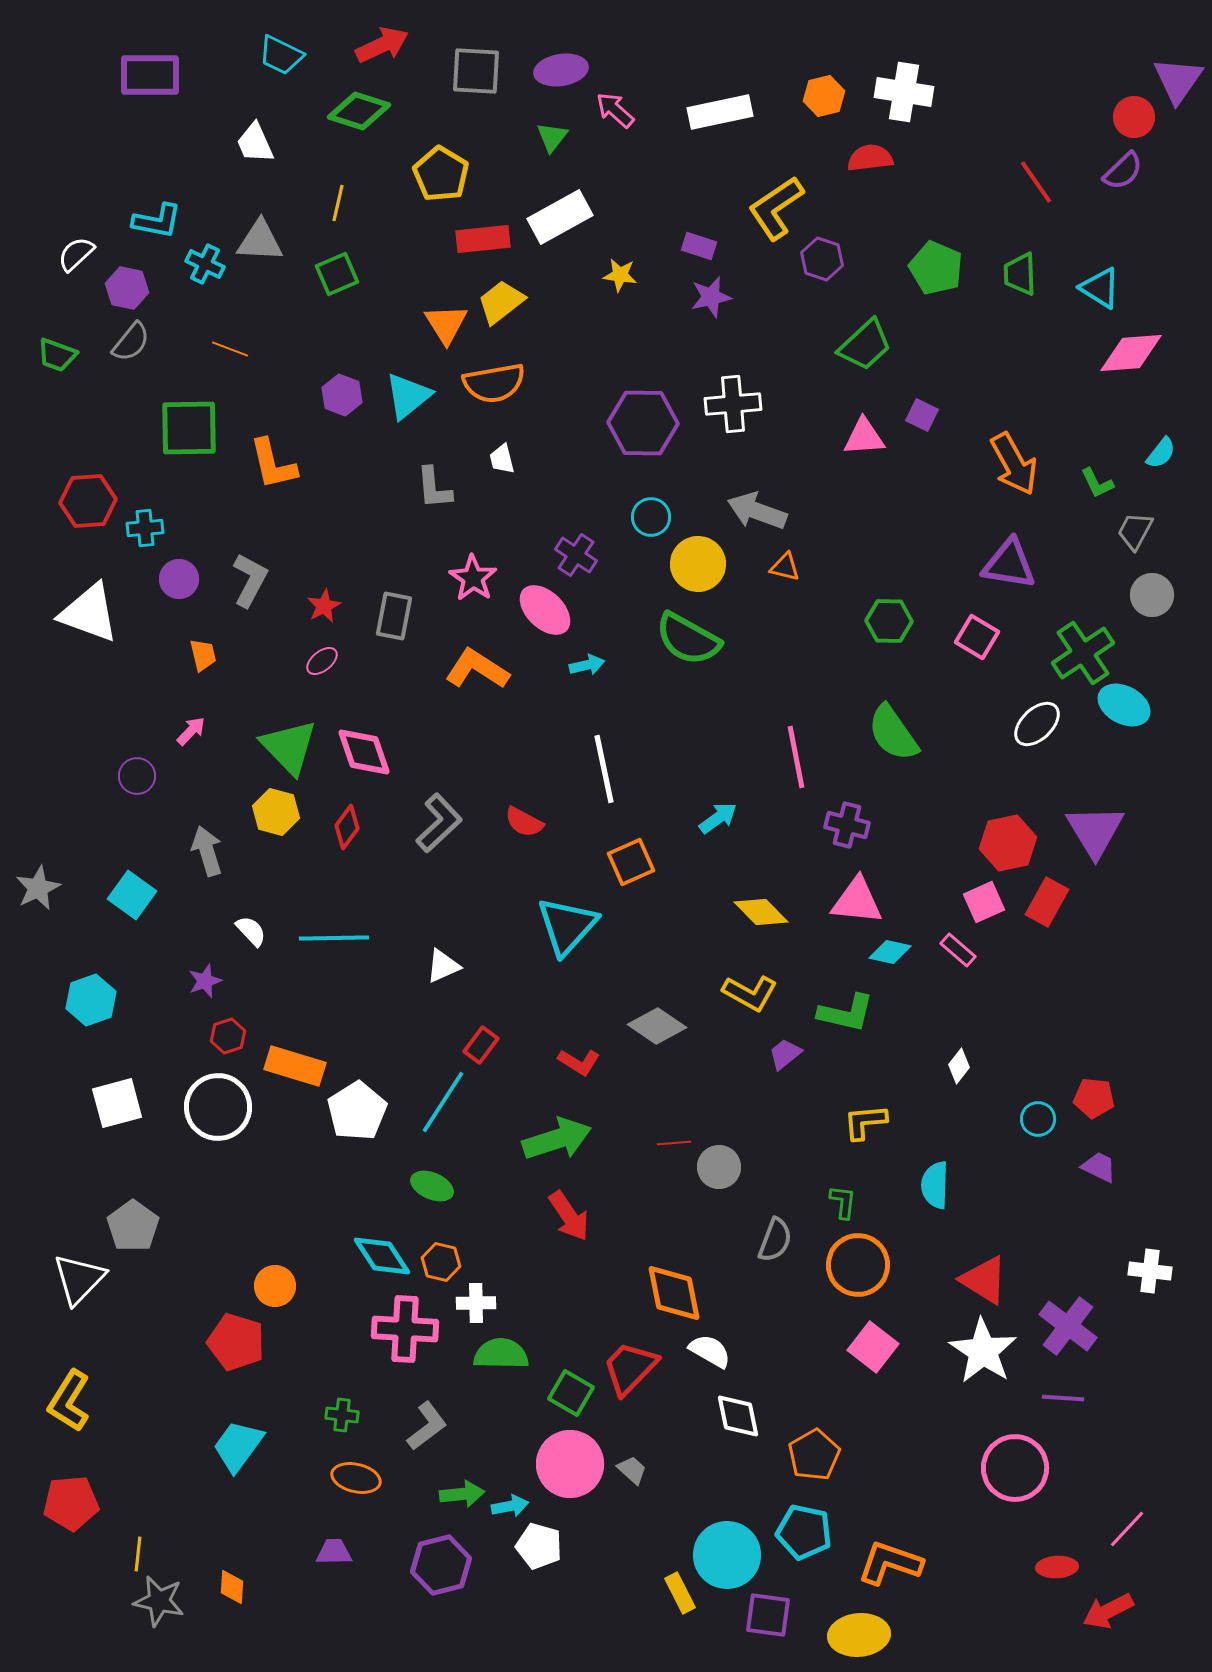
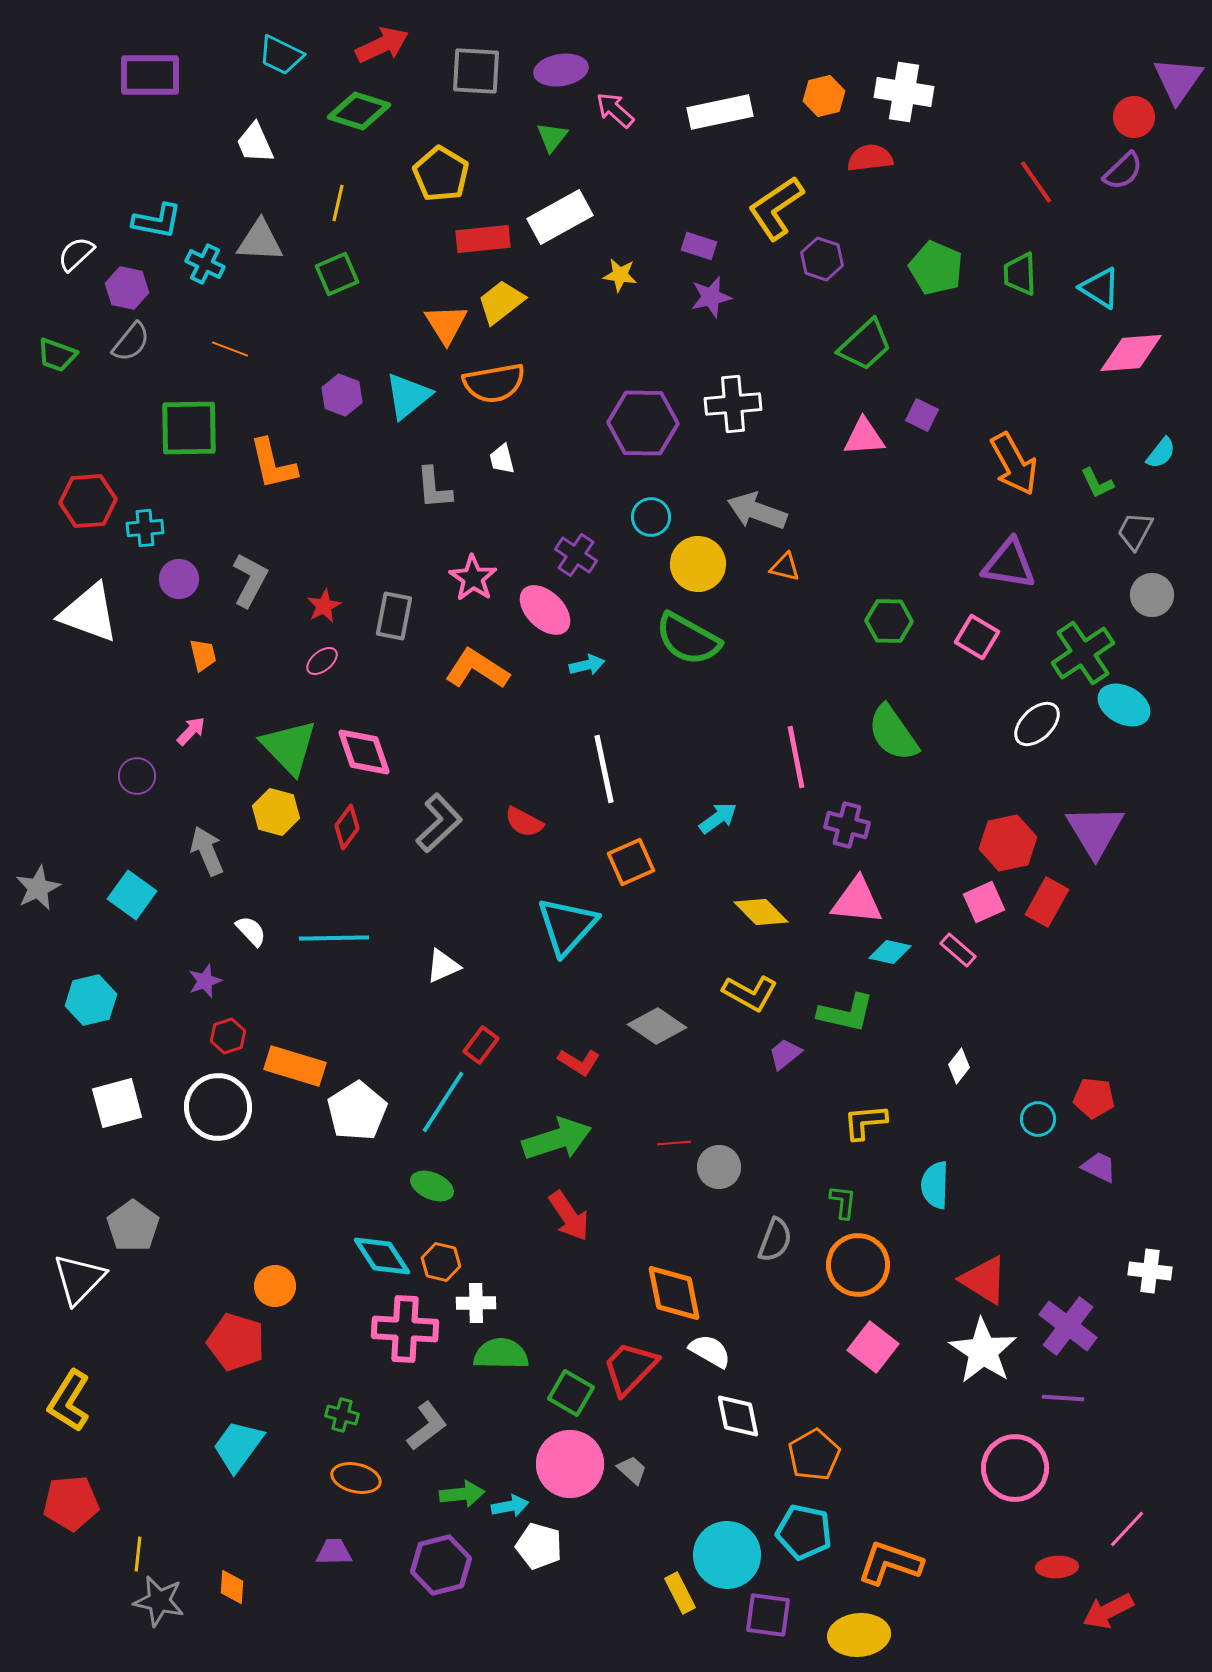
gray arrow at (207, 851): rotated 6 degrees counterclockwise
cyan hexagon at (91, 1000): rotated 6 degrees clockwise
green cross at (342, 1415): rotated 8 degrees clockwise
